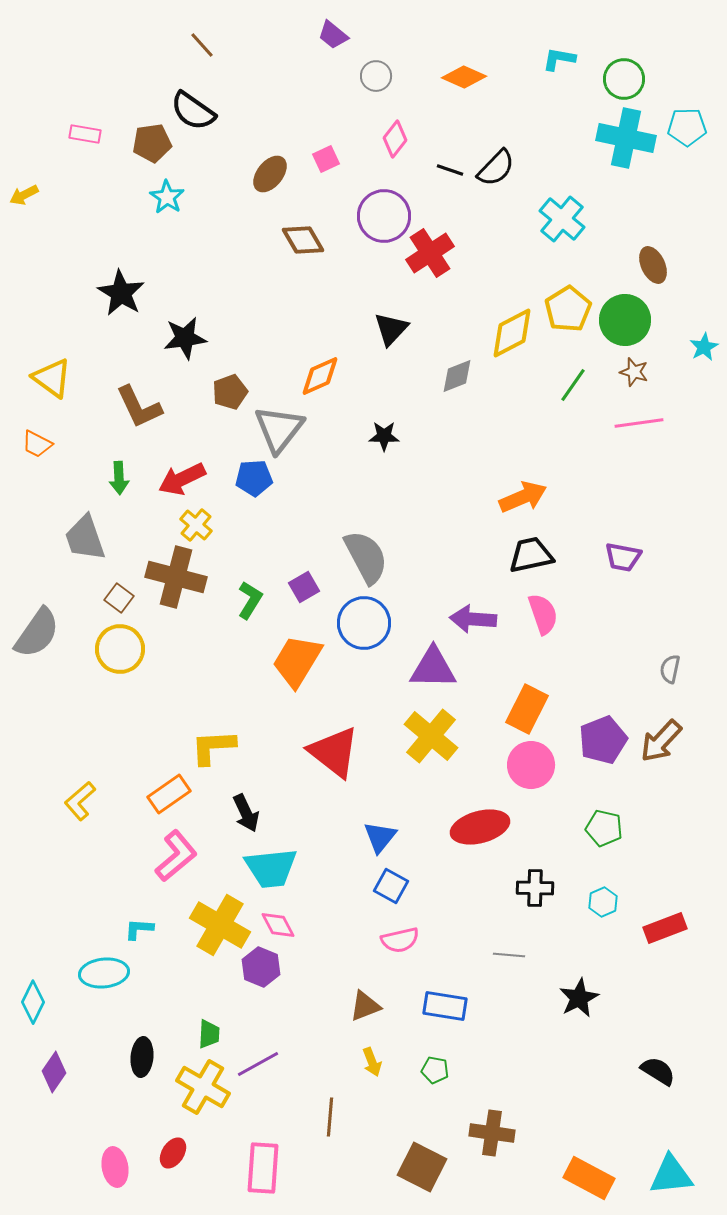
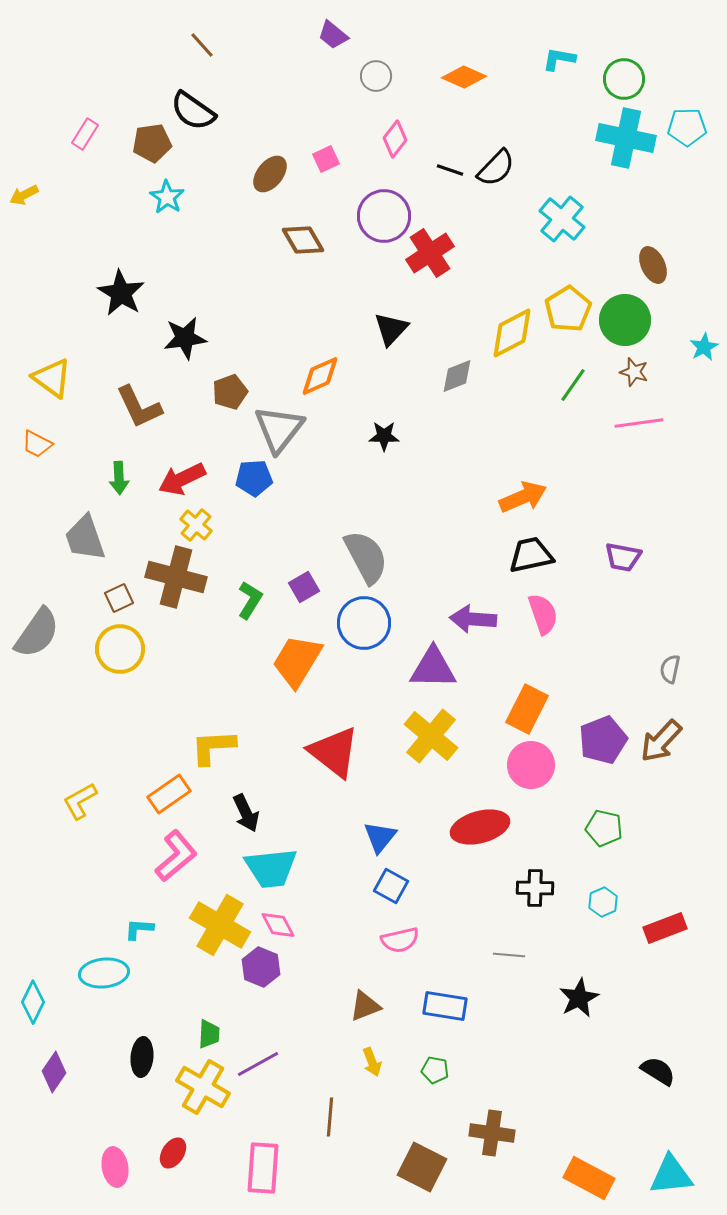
pink rectangle at (85, 134): rotated 68 degrees counterclockwise
brown square at (119, 598): rotated 28 degrees clockwise
yellow L-shape at (80, 801): rotated 12 degrees clockwise
